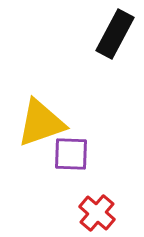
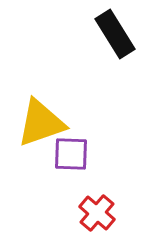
black rectangle: rotated 60 degrees counterclockwise
